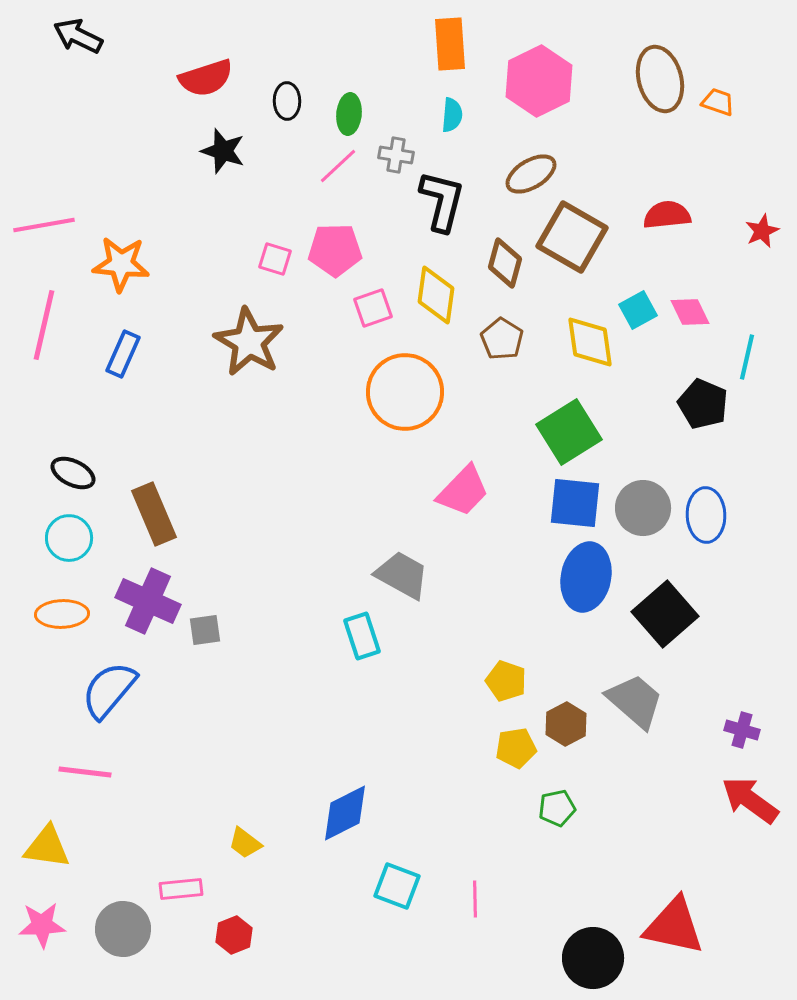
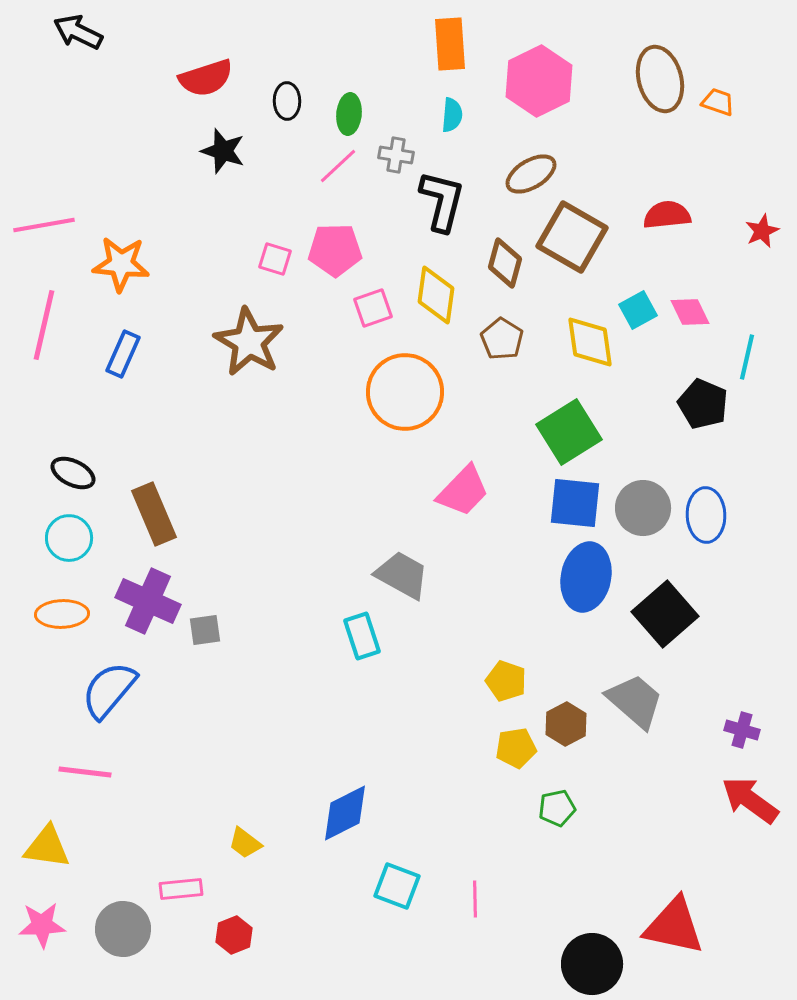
black arrow at (78, 36): moved 4 px up
black circle at (593, 958): moved 1 px left, 6 px down
